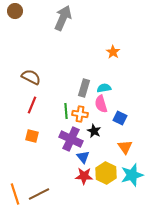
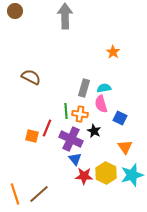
gray arrow: moved 2 px right, 2 px up; rotated 25 degrees counterclockwise
red line: moved 15 px right, 23 px down
blue triangle: moved 8 px left, 2 px down
brown line: rotated 15 degrees counterclockwise
